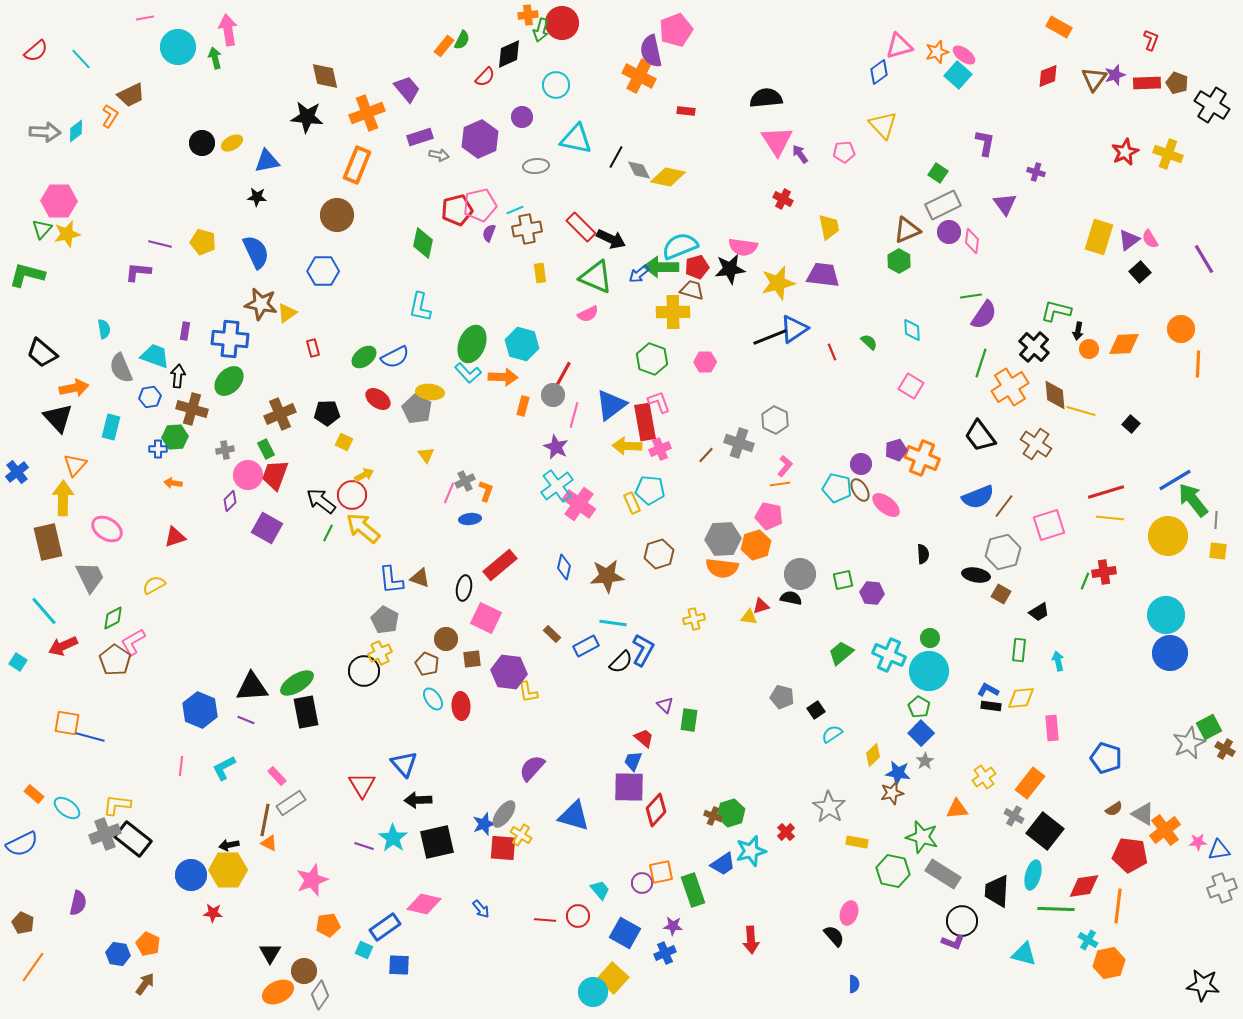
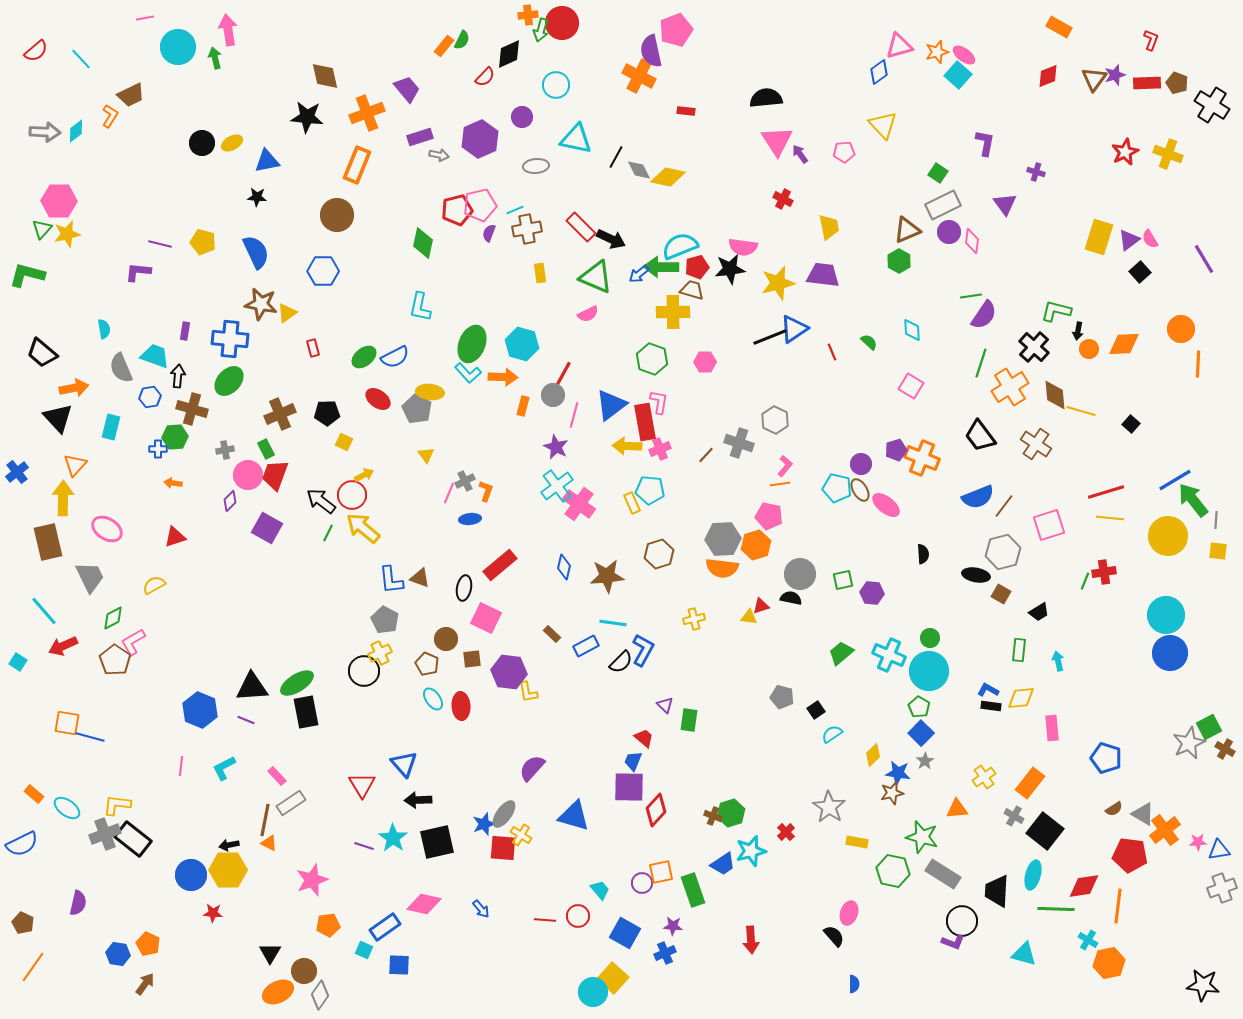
pink L-shape at (659, 402): rotated 30 degrees clockwise
